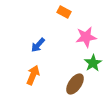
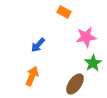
orange arrow: moved 1 px left, 1 px down
